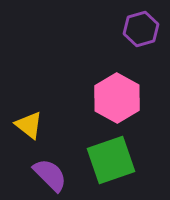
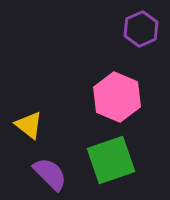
purple hexagon: rotated 8 degrees counterclockwise
pink hexagon: moved 1 px up; rotated 6 degrees counterclockwise
purple semicircle: moved 1 px up
